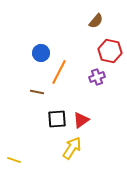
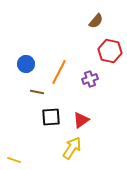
blue circle: moved 15 px left, 11 px down
purple cross: moved 7 px left, 2 px down
black square: moved 6 px left, 2 px up
